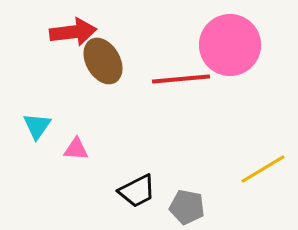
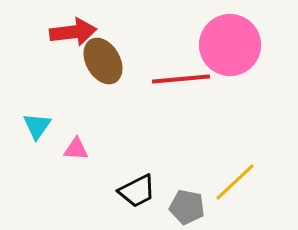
yellow line: moved 28 px left, 13 px down; rotated 12 degrees counterclockwise
